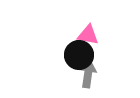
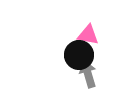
gray arrow: rotated 24 degrees counterclockwise
